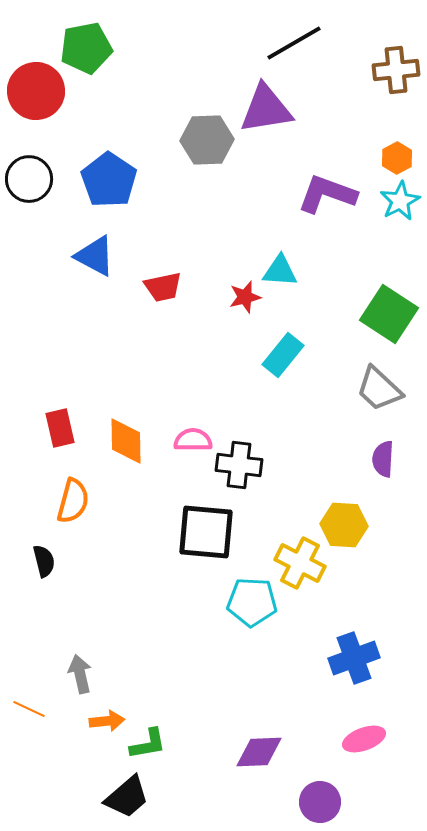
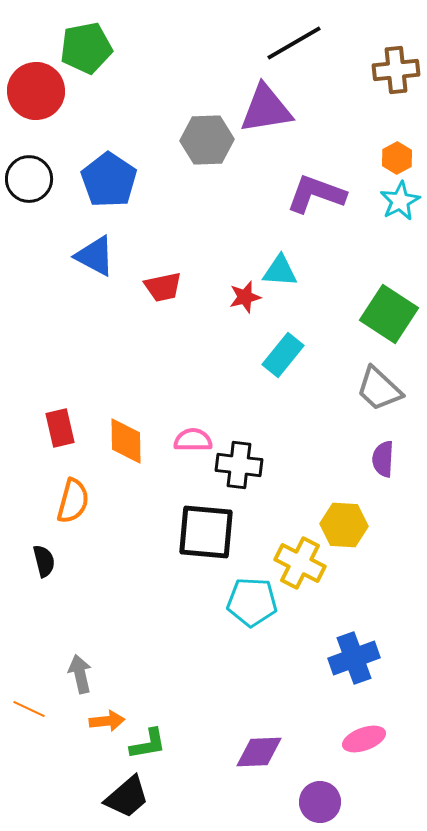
purple L-shape: moved 11 px left
